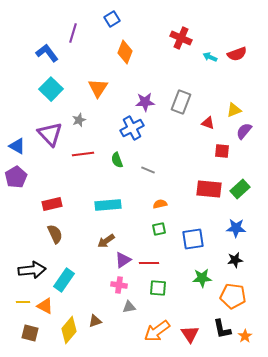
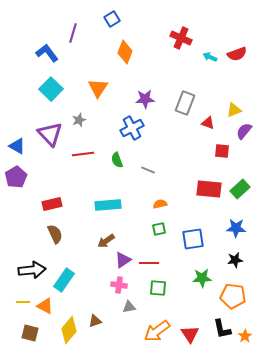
purple star at (145, 102): moved 3 px up
gray rectangle at (181, 102): moved 4 px right, 1 px down
